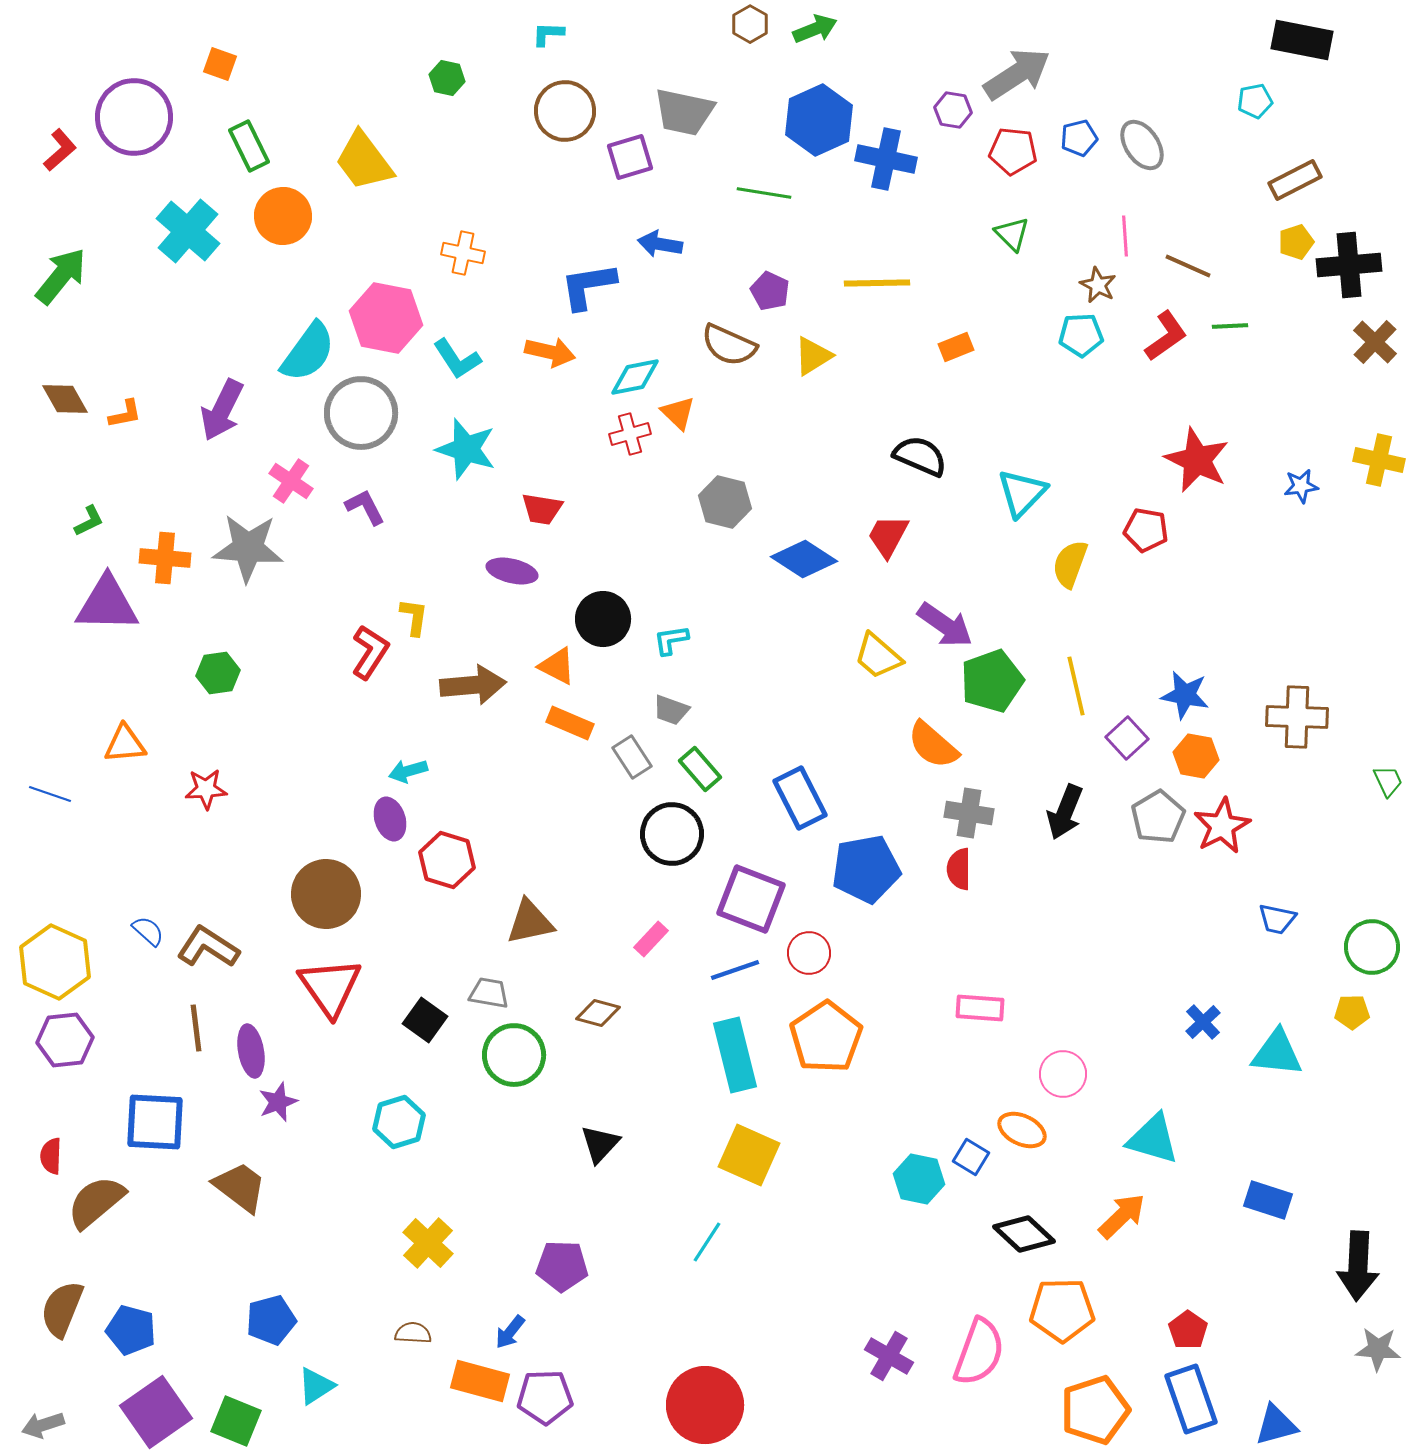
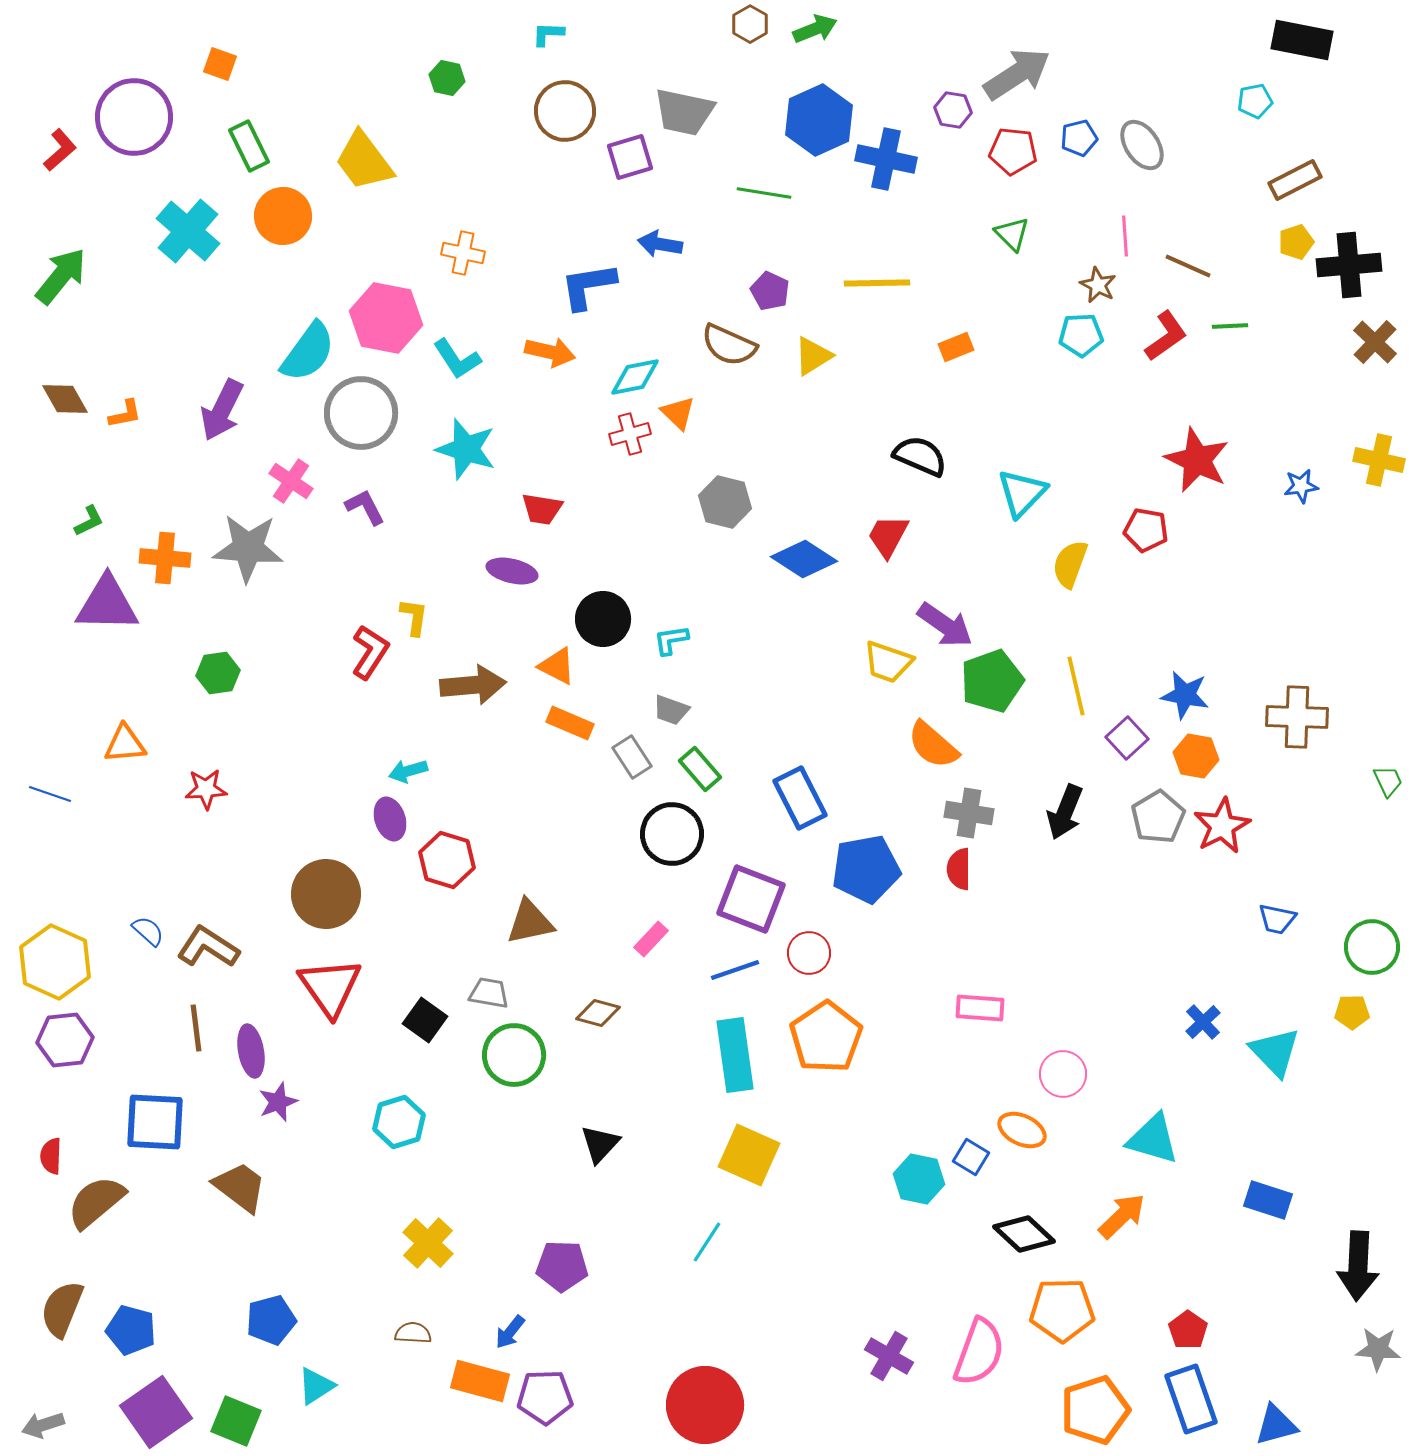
yellow trapezoid at (878, 656): moved 10 px right, 6 px down; rotated 22 degrees counterclockwise
cyan triangle at (1277, 1053): moved 2 px left, 1 px up; rotated 40 degrees clockwise
cyan rectangle at (735, 1055): rotated 6 degrees clockwise
